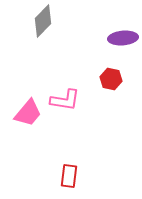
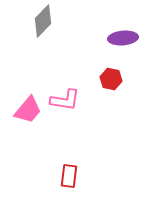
pink trapezoid: moved 3 px up
